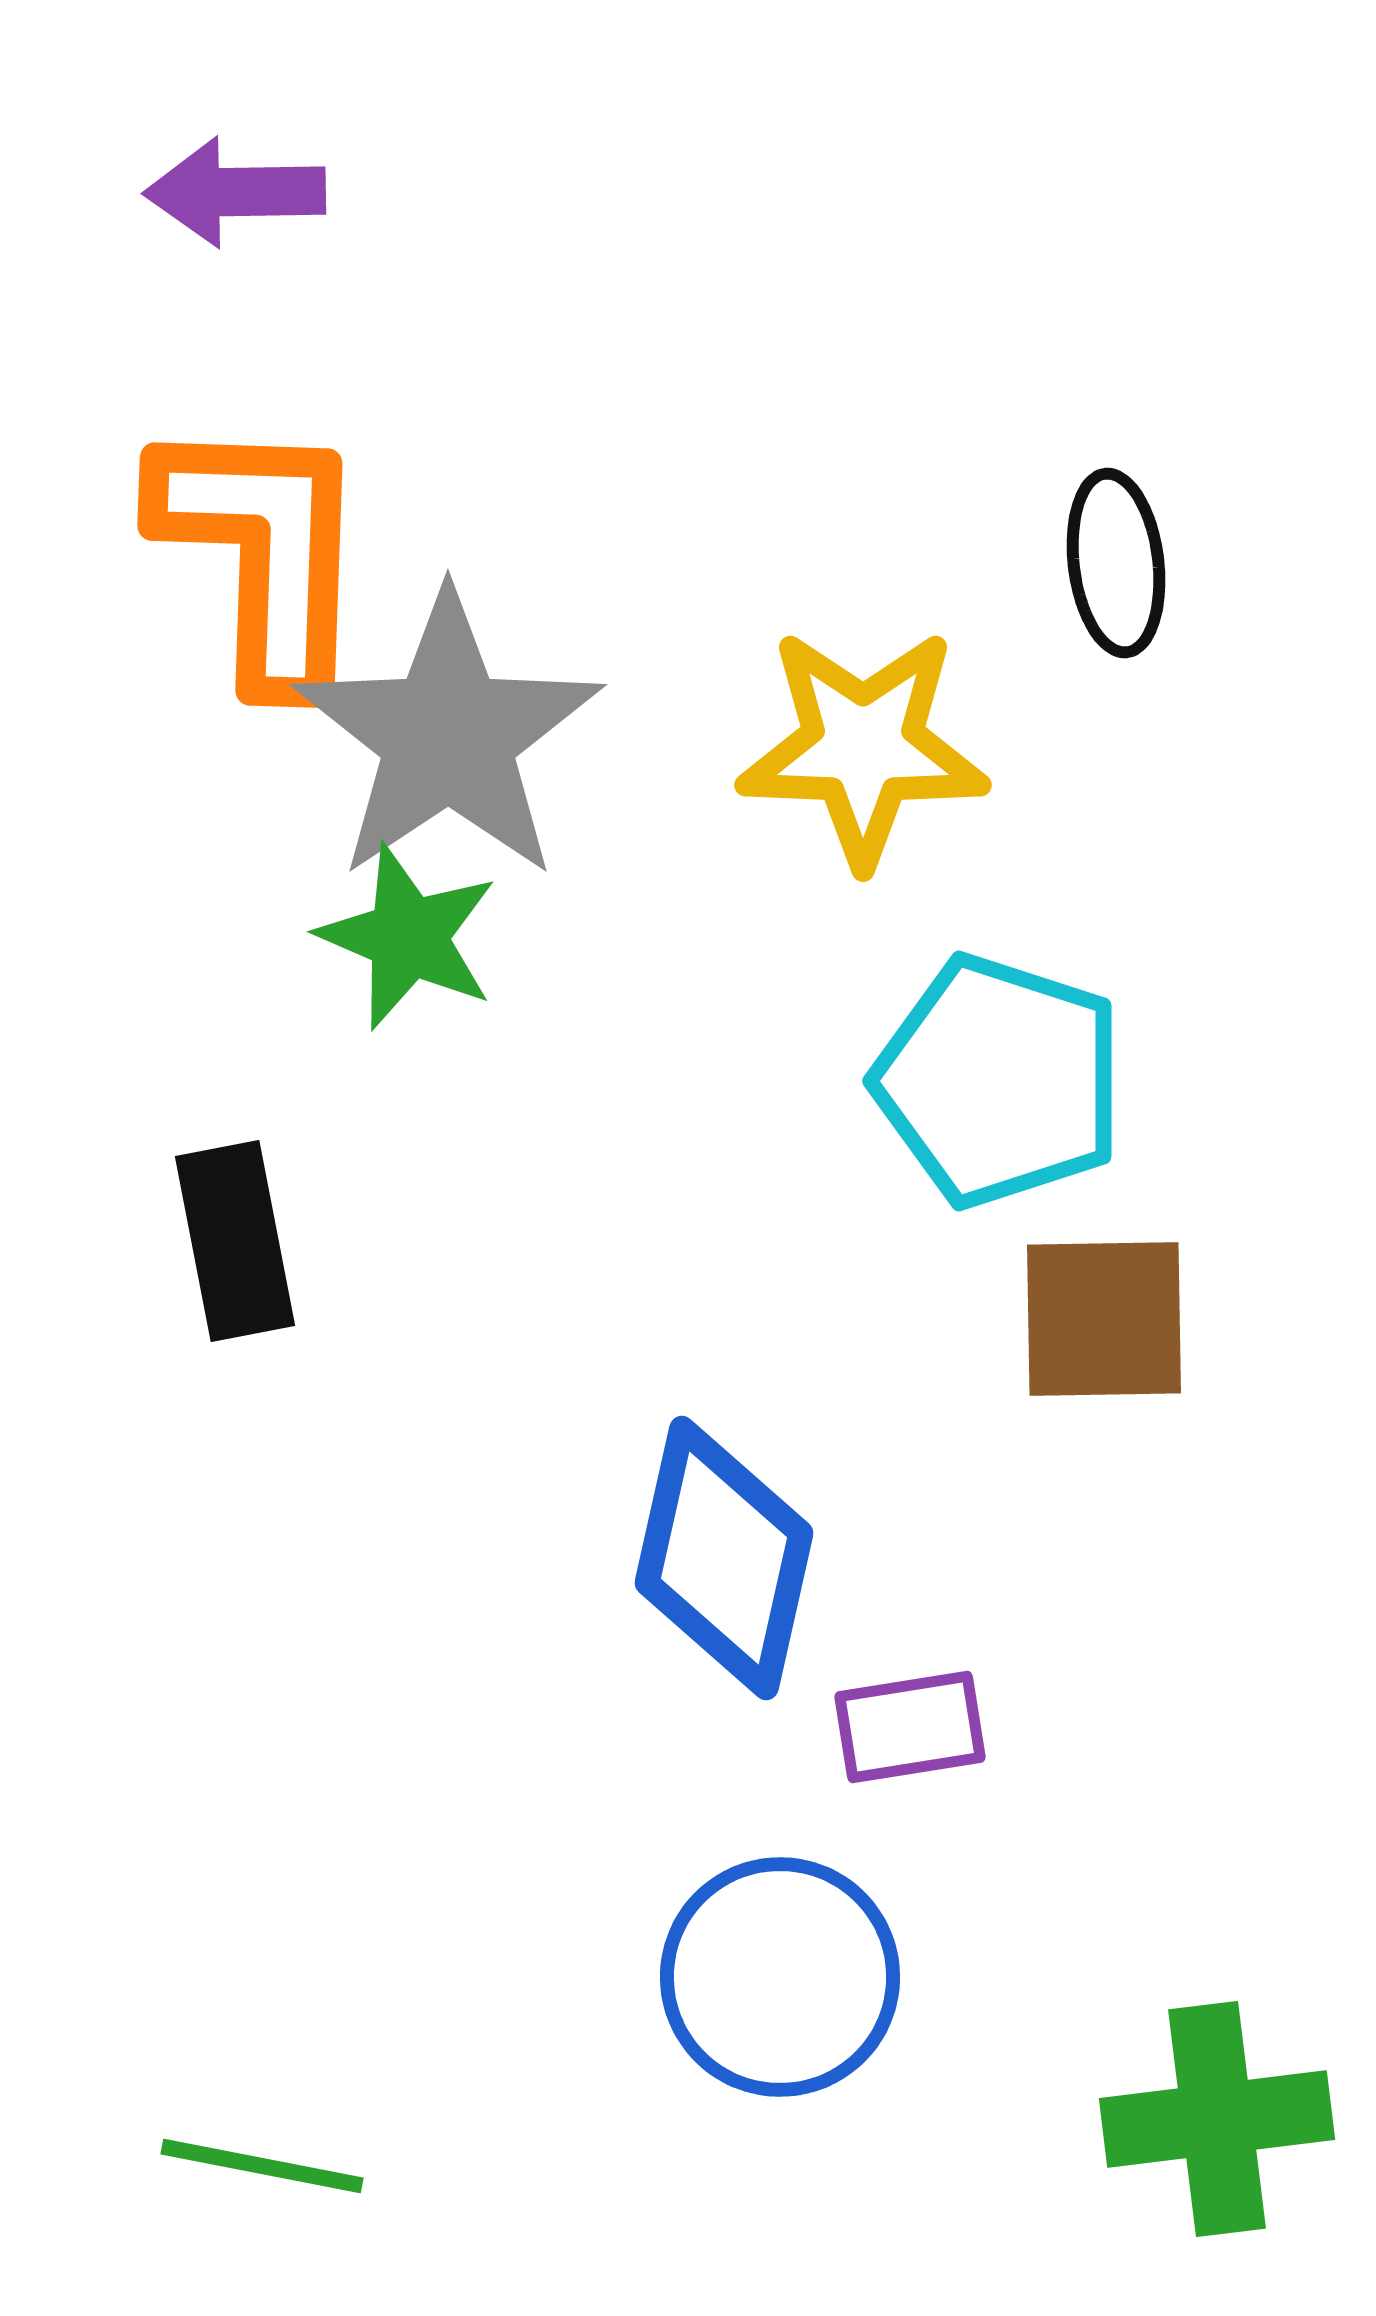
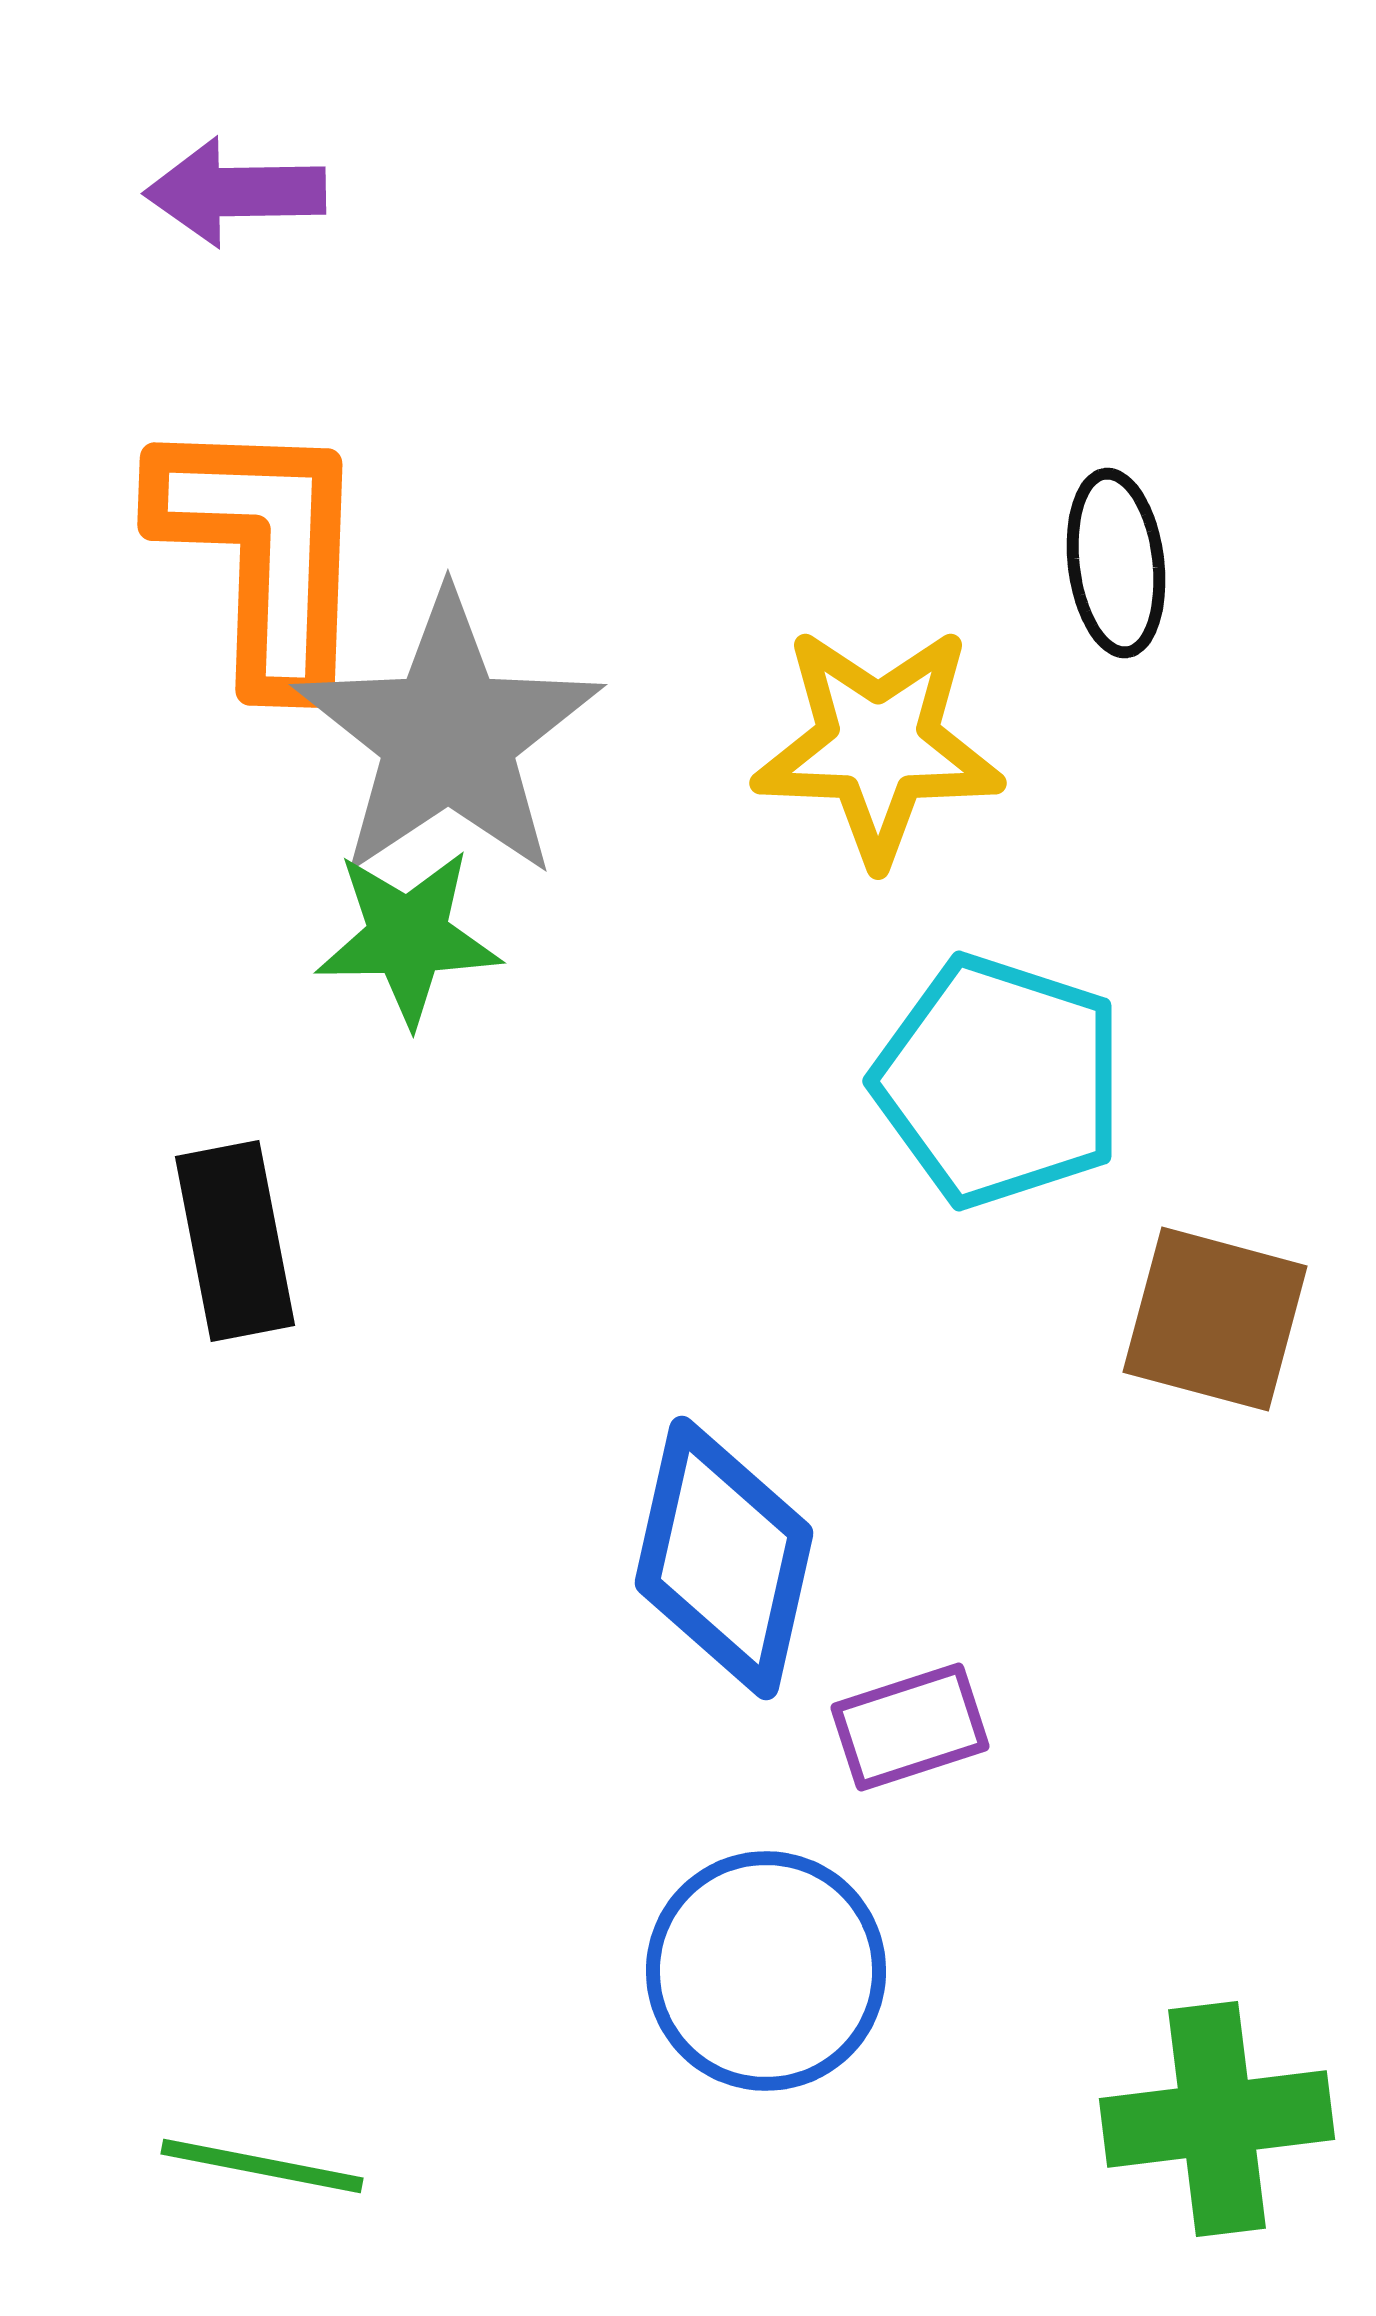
yellow star: moved 15 px right, 2 px up
green star: rotated 24 degrees counterclockwise
brown square: moved 111 px right; rotated 16 degrees clockwise
purple rectangle: rotated 9 degrees counterclockwise
blue circle: moved 14 px left, 6 px up
